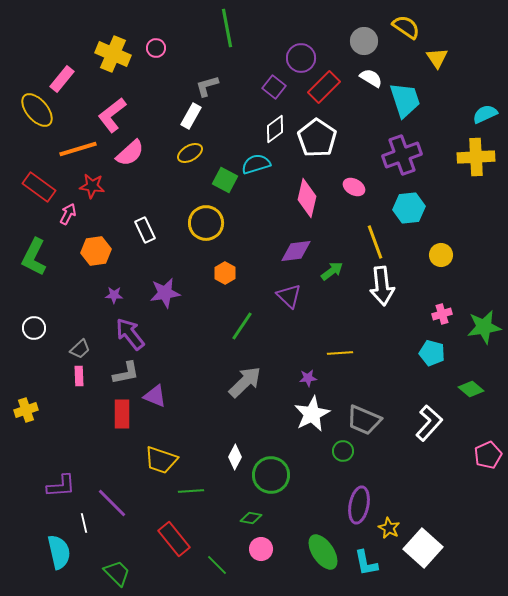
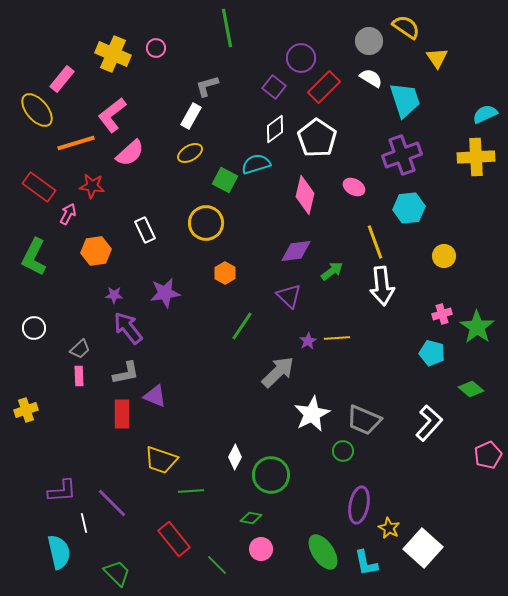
gray circle at (364, 41): moved 5 px right
orange line at (78, 149): moved 2 px left, 6 px up
pink diamond at (307, 198): moved 2 px left, 3 px up
yellow circle at (441, 255): moved 3 px right, 1 px down
green star at (484, 327): moved 7 px left; rotated 28 degrees counterclockwise
purple arrow at (130, 334): moved 2 px left, 6 px up
yellow line at (340, 353): moved 3 px left, 15 px up
purple star at (308, 378): moved 37 px up; rotated 24 degrees counterclockwise
gray arrow at (245, 382): moved 33 px right, 10 px up
purple L-shape at (61, 486): moved 1 px right, 5 px down
